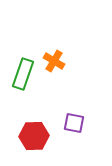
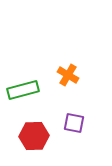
orange cross: moved 14 px right, 14 px down
green rectangle: moved 16 px down; rotated 56 degrees clockwise
